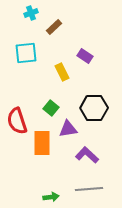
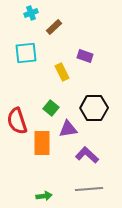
purple rectangle: rotated 14 degrees counterclockwise
green arrow: moved 7 px left, 1 px up
